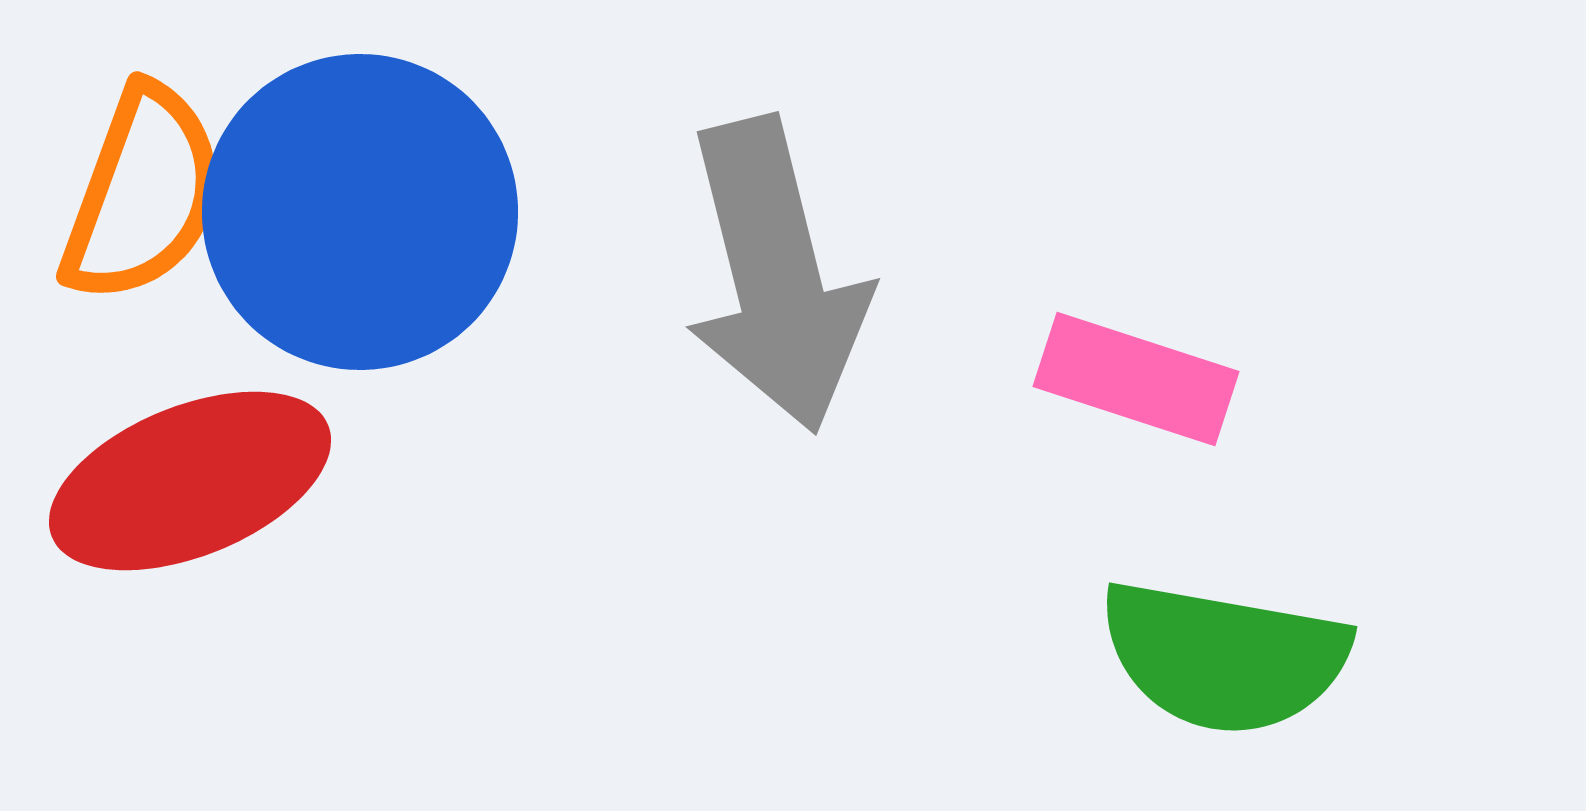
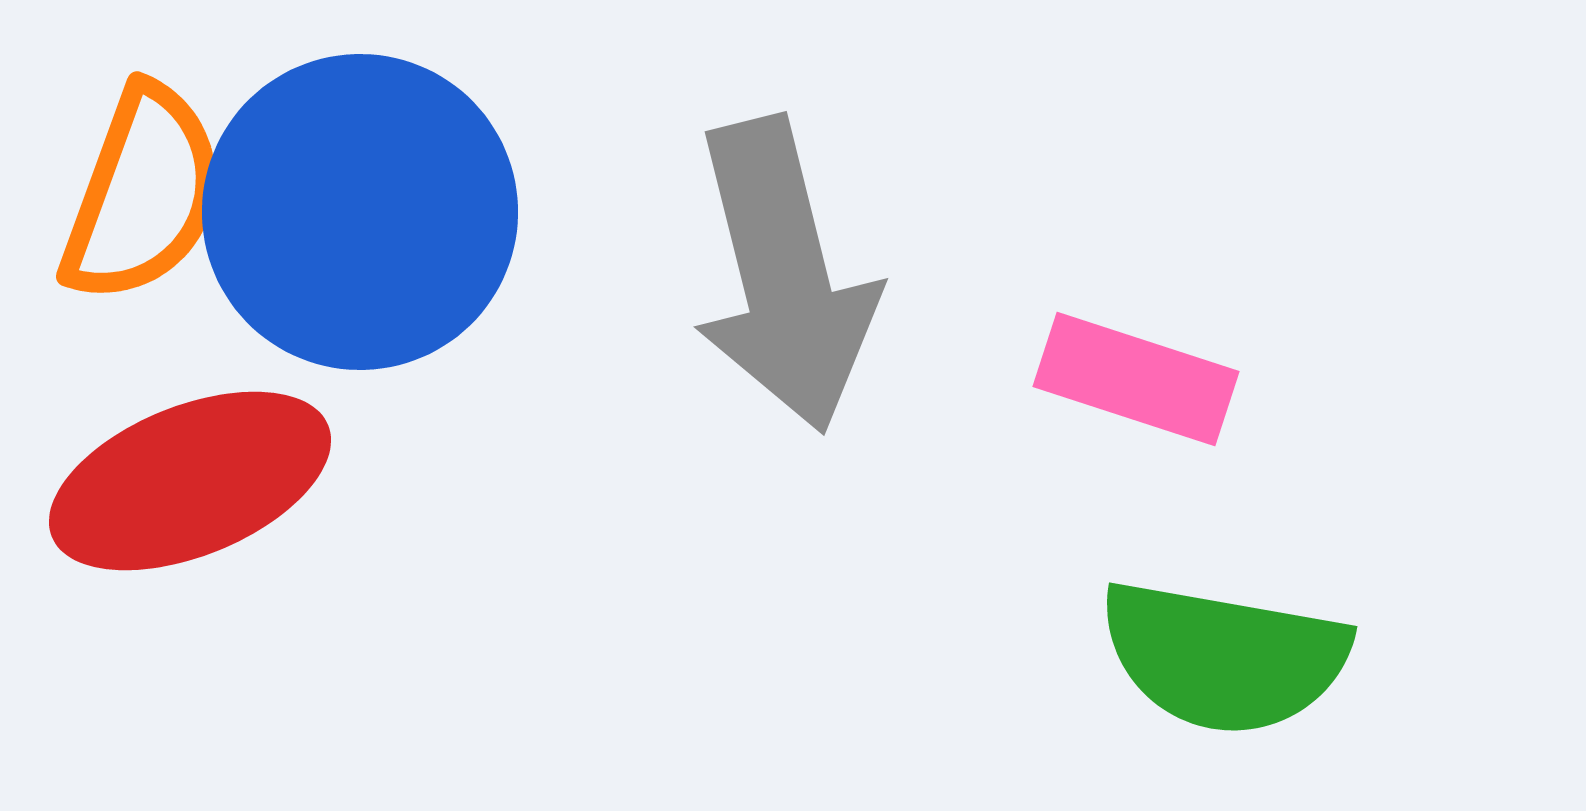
gray arrow: moved 8 px right
